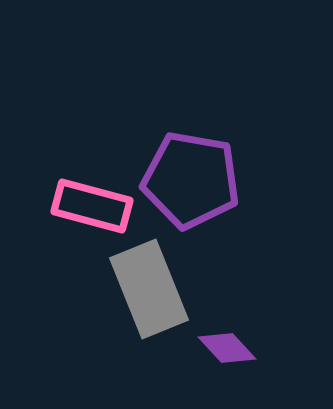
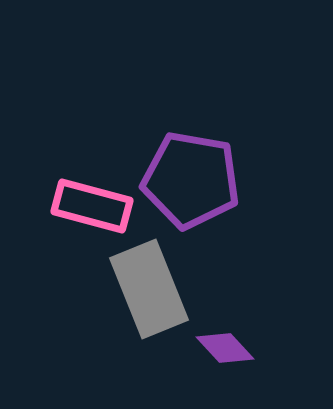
purple diamond: moved 2 px left
